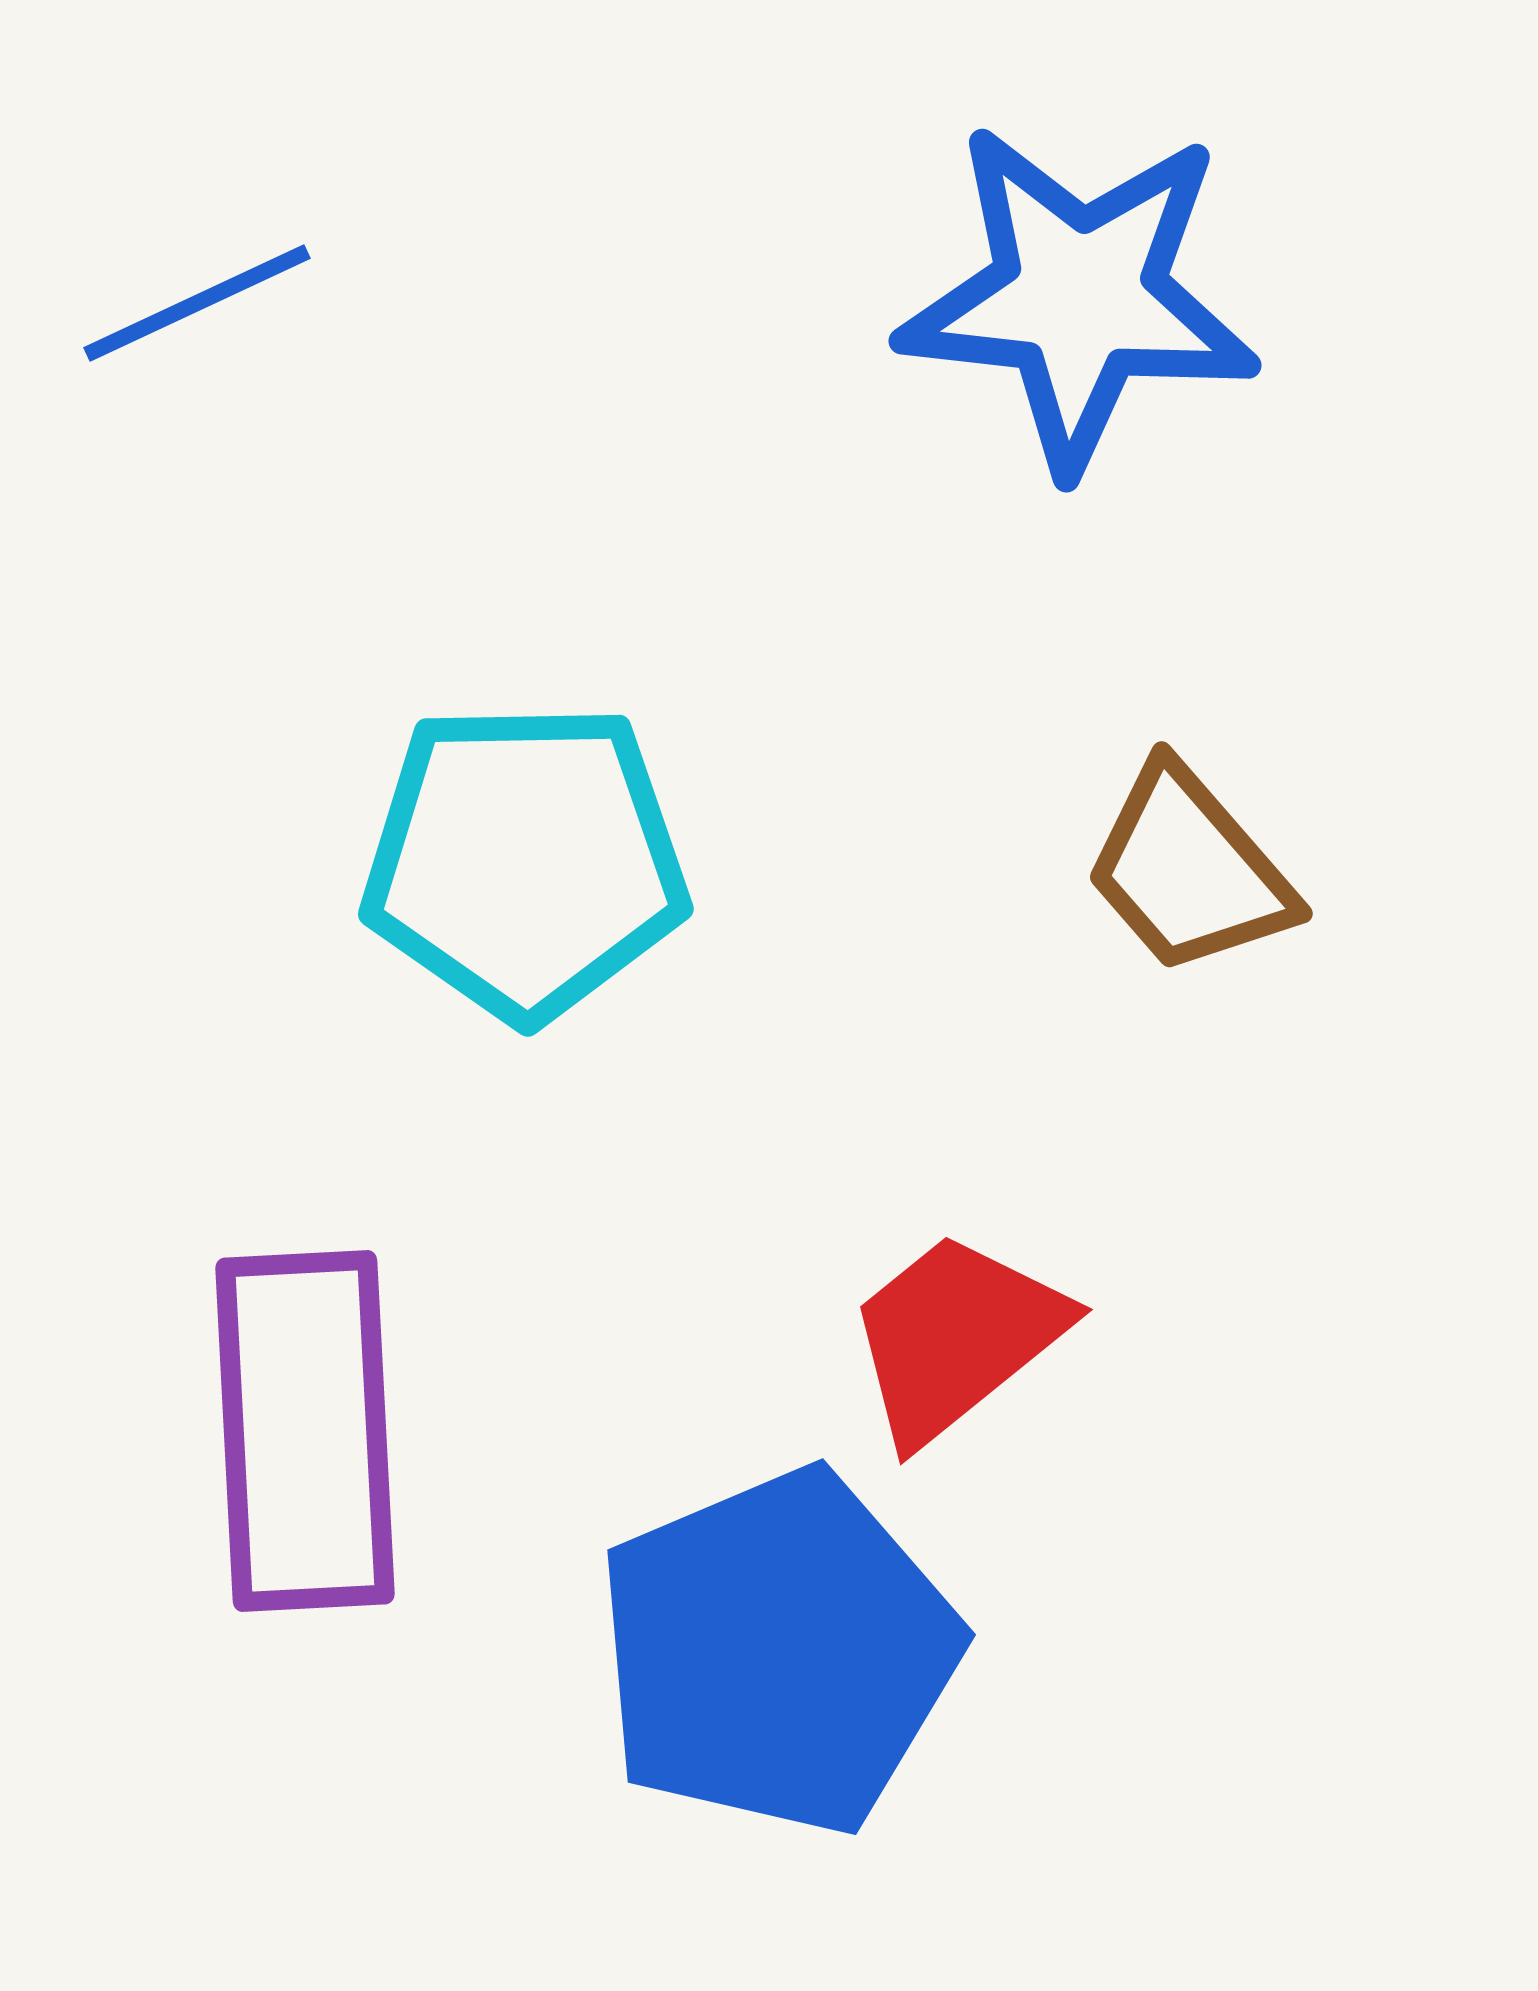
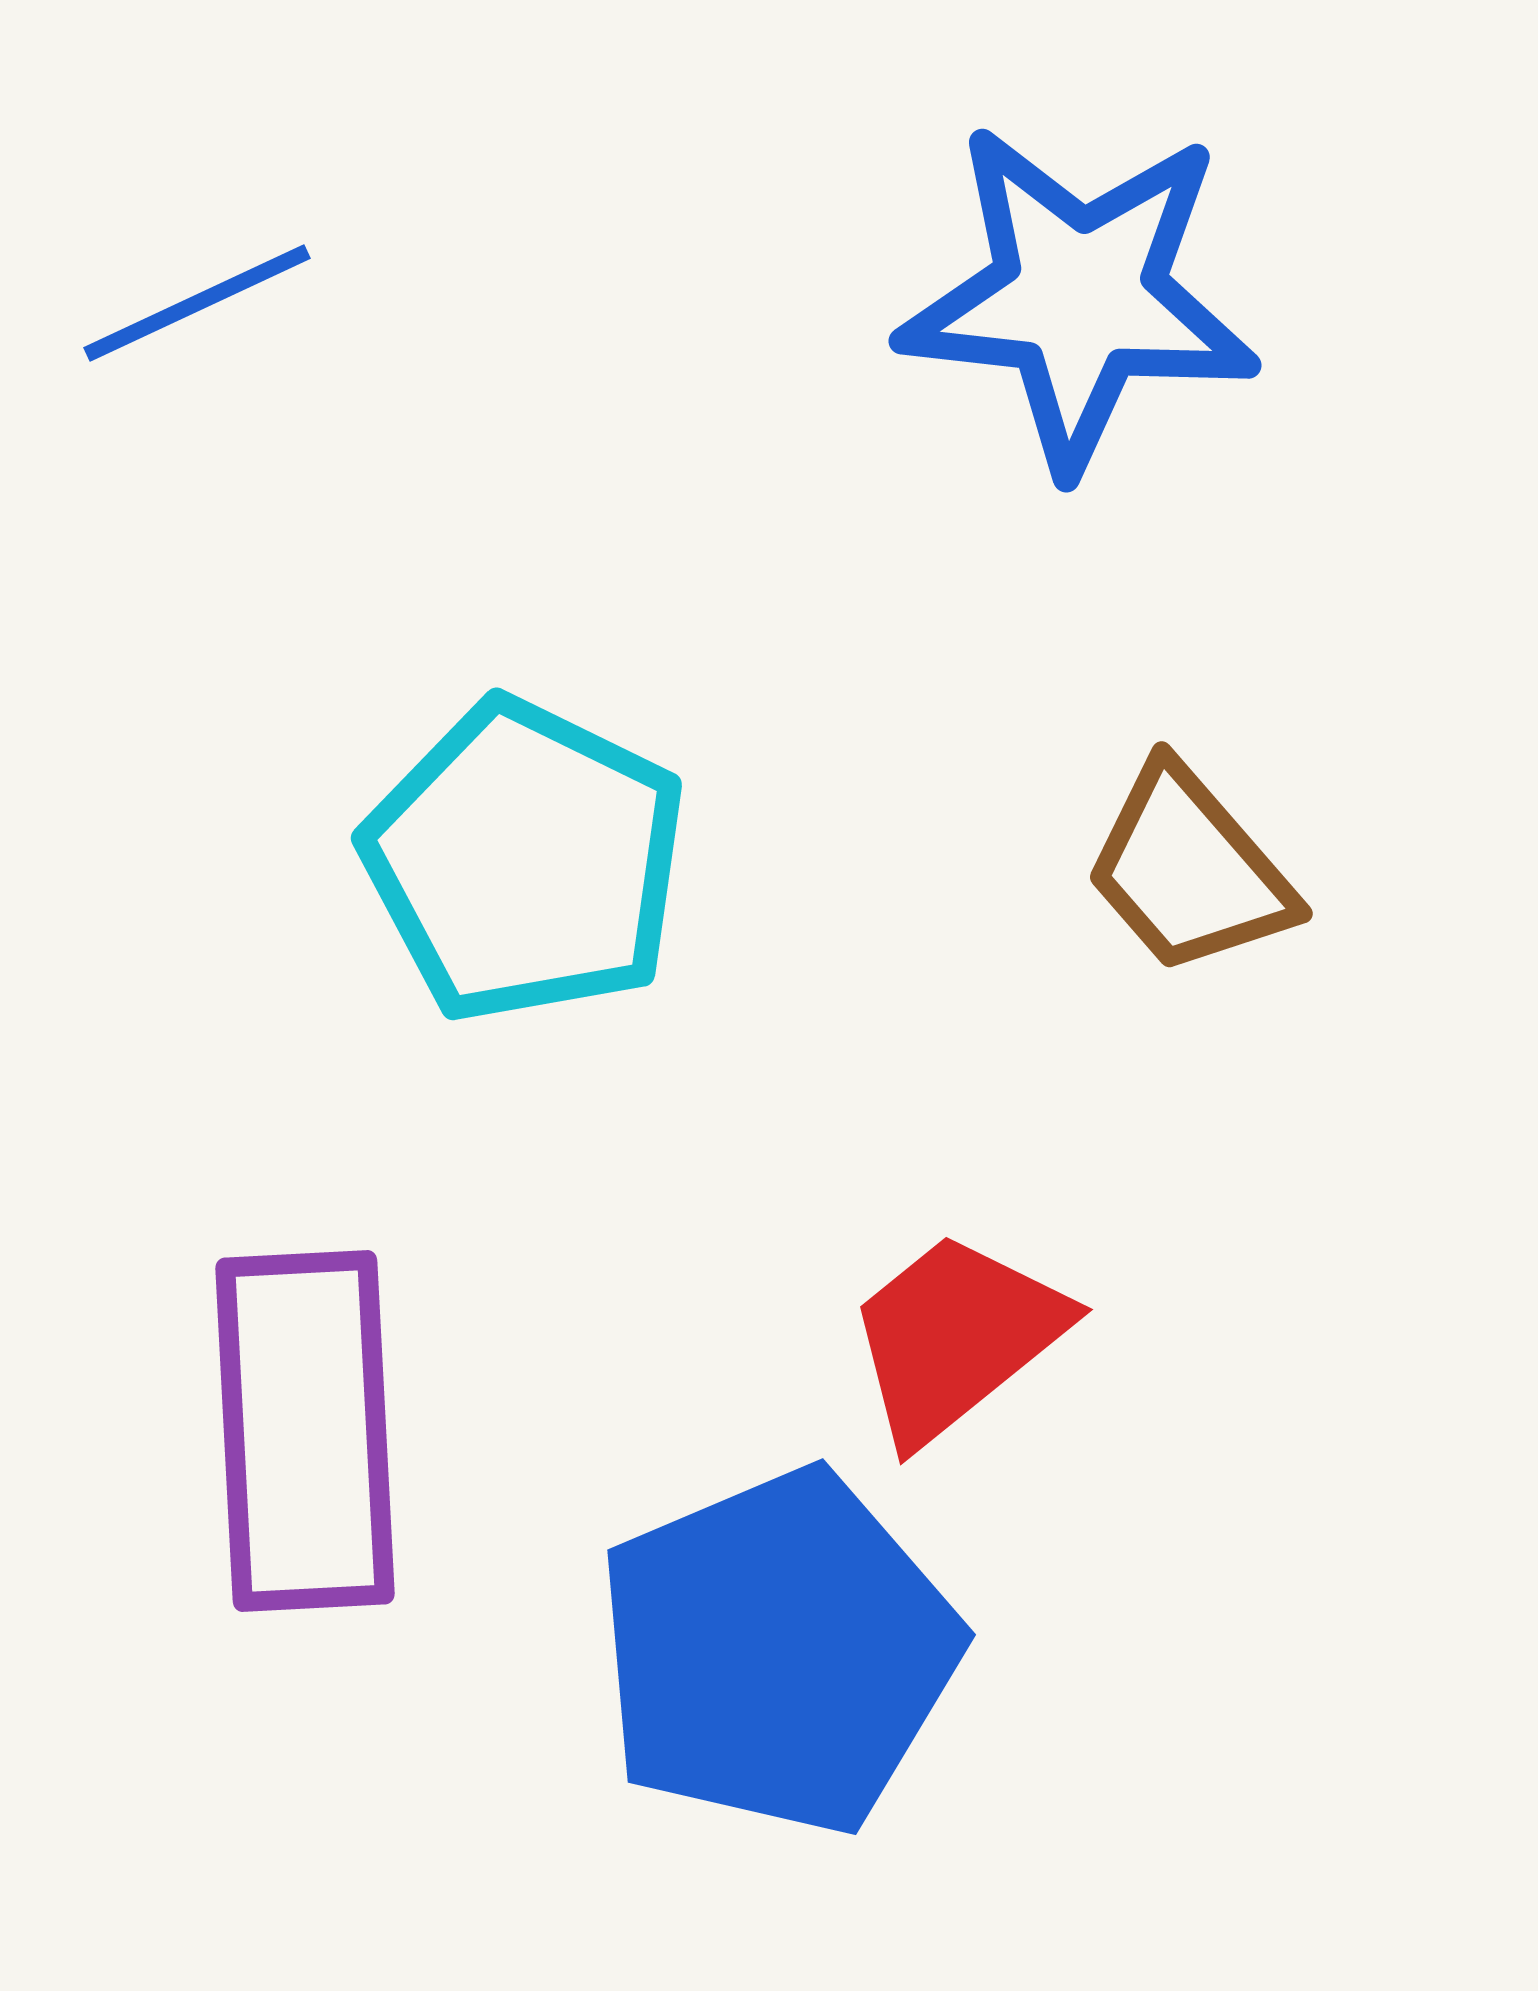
cyan pentagon: rotated 27 degrees clockwise
